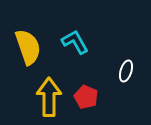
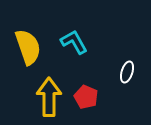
cyan L-shape: moved 1 px left
white ellipse: moved 1 px right, 1 px down
